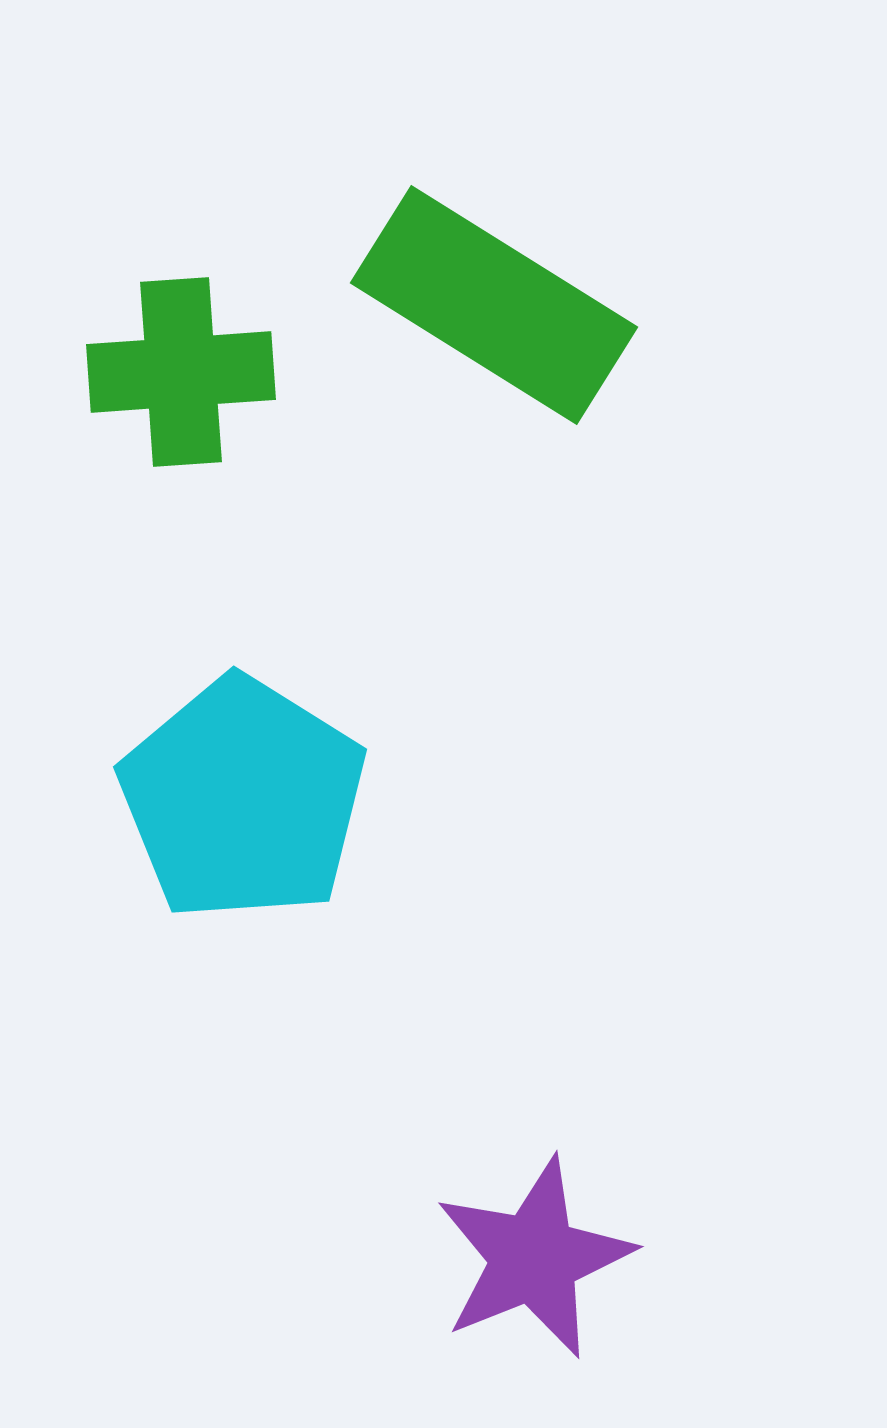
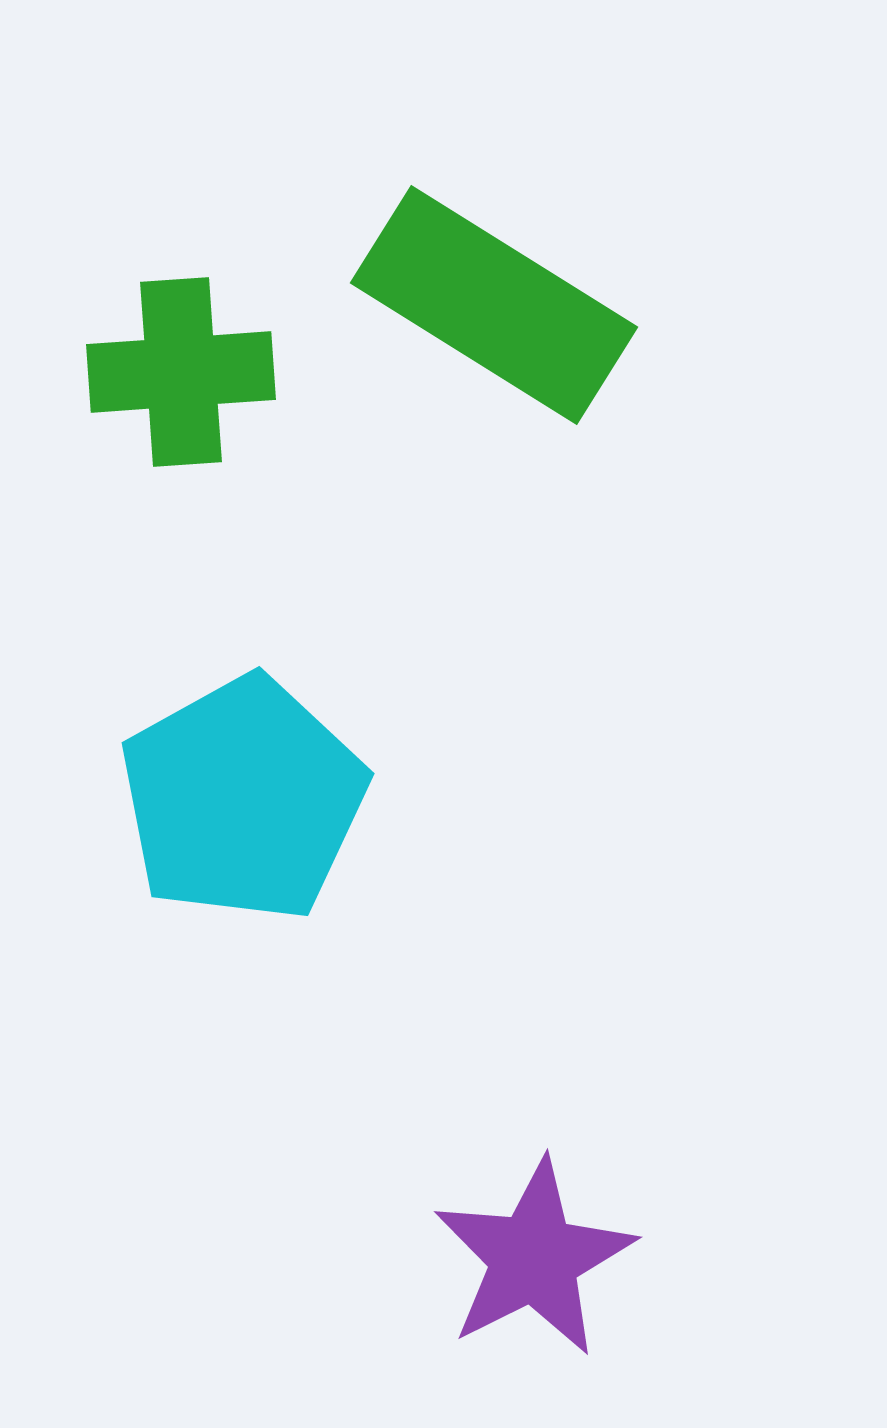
cyan pentagon: rotated 11 degrees clockwise
purple star: rotated 5 degrees counterclockwise
